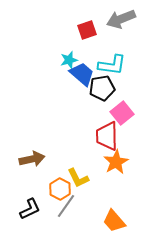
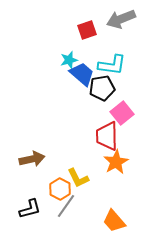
black L-shape: rotated 10 degrees clockwise
